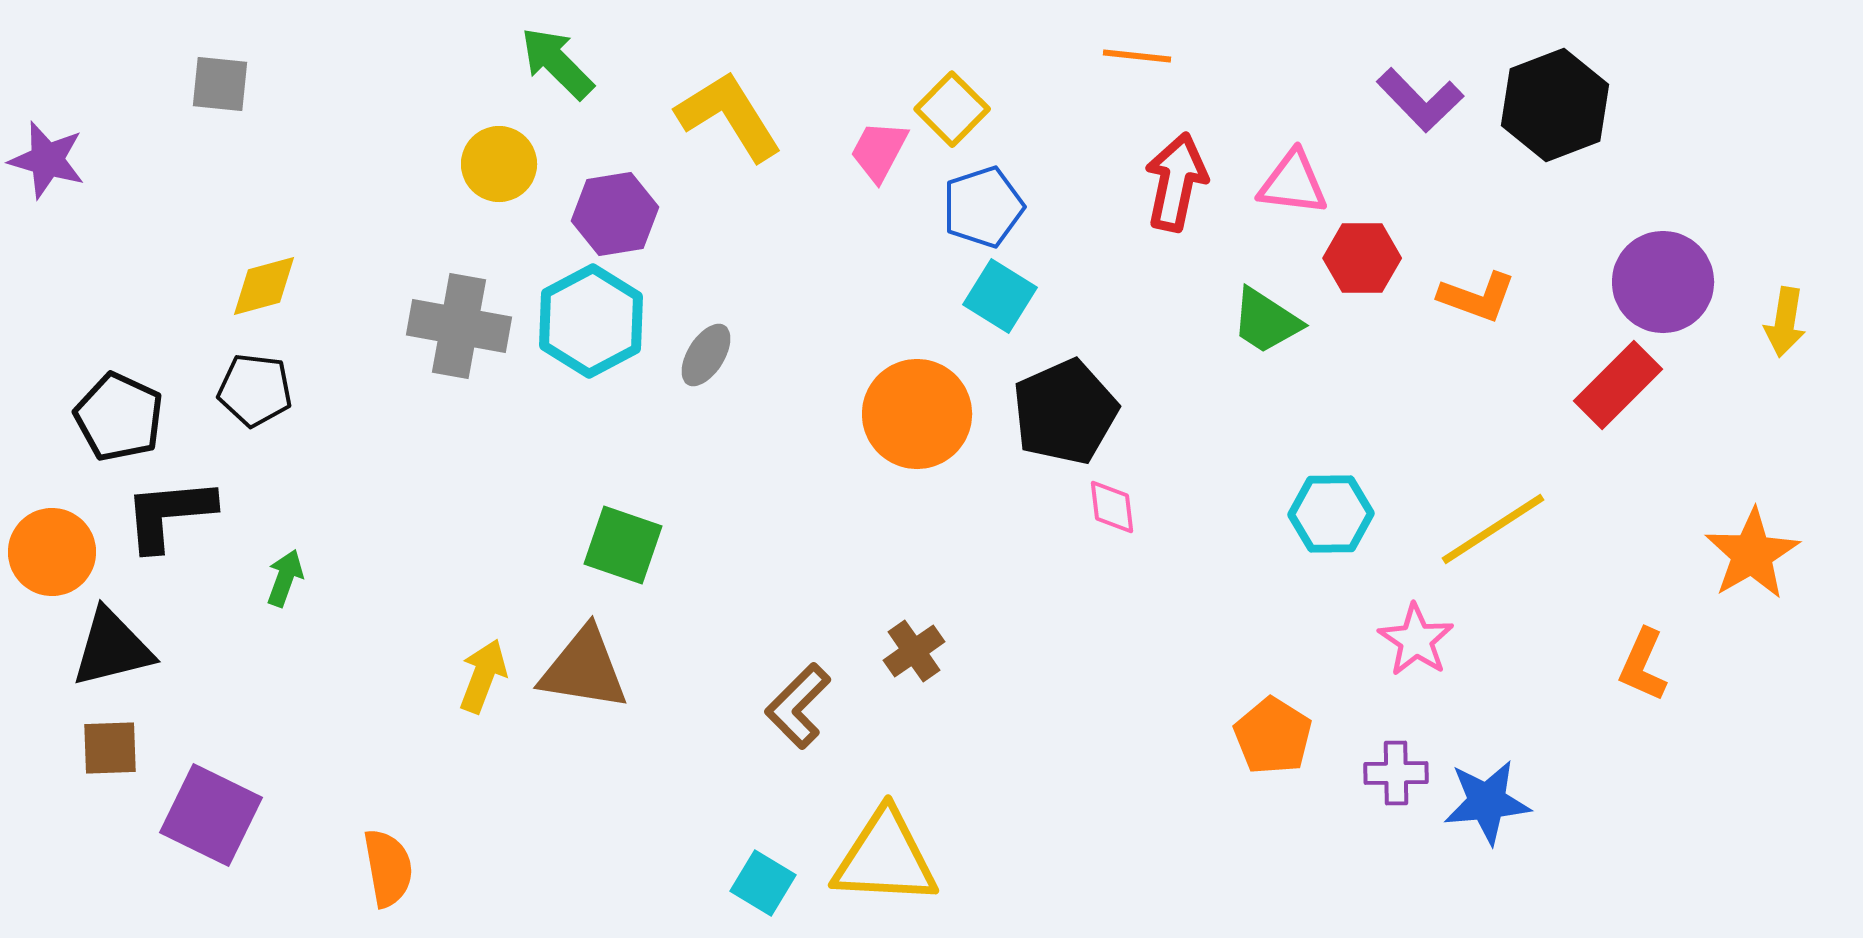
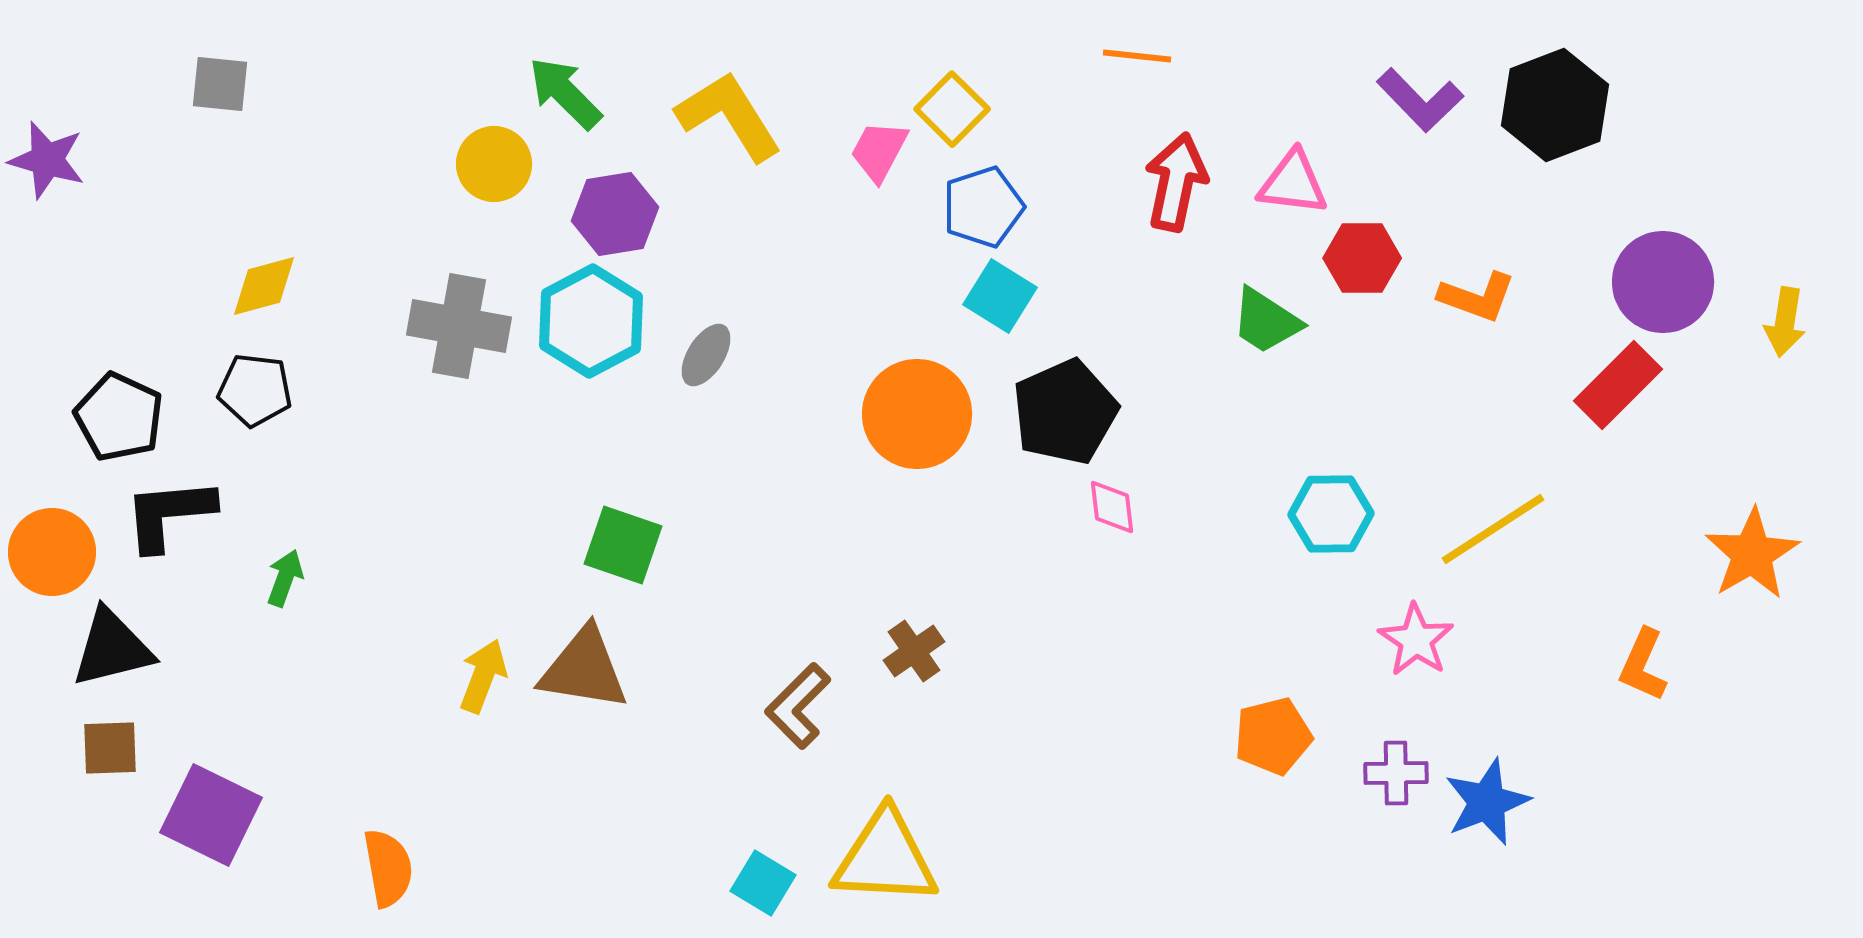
green arrow at (557, 63): moved 8 px right, 30 px down
yellow circle at (499, 164): moved 5 px left
orange pentagon at (1273, 736): rotated 26 degrees clockwise
blue star at (1487, 802): rotated 16 degrees counterclockwise
